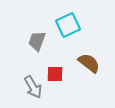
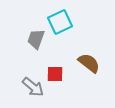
cyan square: moved 8 px left, 3 px up
gray trapezoid: moved 1 px left, 2 px up
gray arrow: rotated 20 degrees counterclockwise
